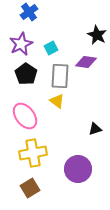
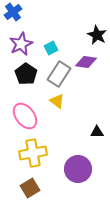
blue cross: moved 16 px left
gray rectangle: moved 1 px left, 2 px up; rotated 30 degrees clockwise
black triangle: moved 2 px right, 3 px down; rotated 16 degrees clockwise
